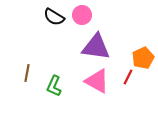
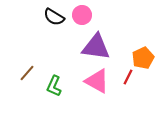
brown line: rotated 30 degrees clockwise
